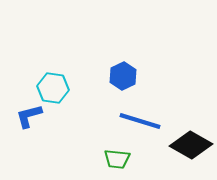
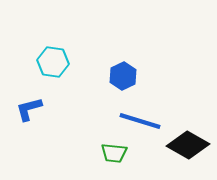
cyan hexagon: moved 26 px up
blue L-shape: moved 7 px up
black diamond: moved 3 px left
green trapezoid: moved 3 px left, 6 px up
